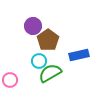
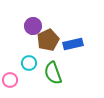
brown pentagon: rotated 10 degrees clockwise
blue rectangle: moved 6 px left, 11 px up
cyan circle: moved 10 px left, 2 px down
green semicircle: moved 3 px right; rotated 80 degrees counterclockwise
